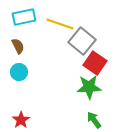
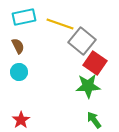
green star: moved 1 px left, 1 px up
